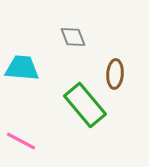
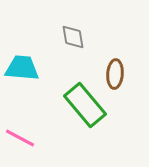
gray diamond: rotated 12 degrees clockwise
pink line: moved 1 px left, 3 px up
